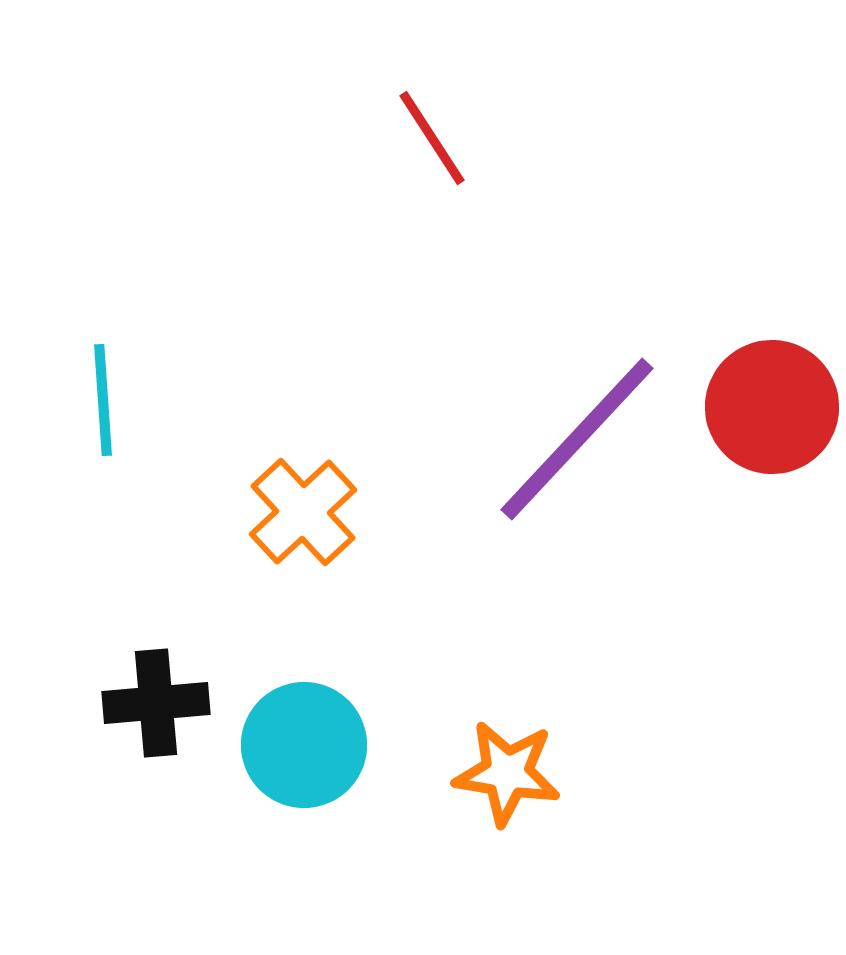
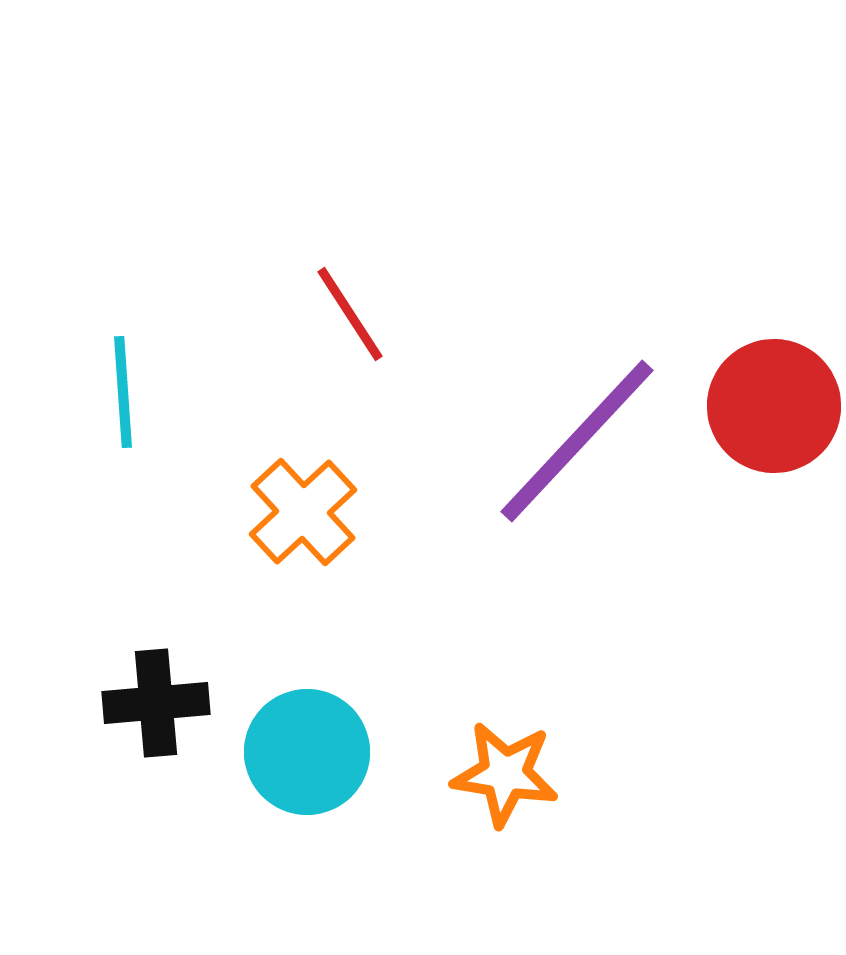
red line: moved 82 px left, 176 px down
cyan line: moved 20 px right, 8 px up
red circle: moved 2 px right, 1 px up
purple line: moved 2 px down
cyan circle: moved 3 px right, 7 px down
orange star: moved 2 px left, 1 px down
